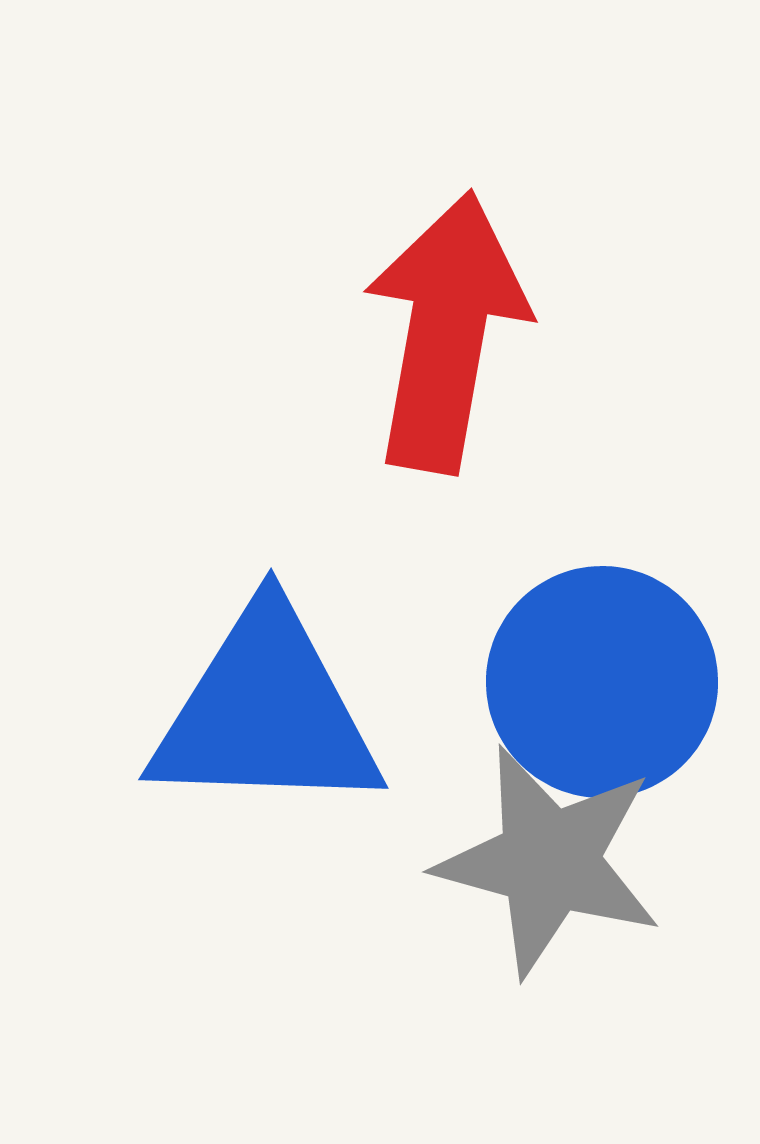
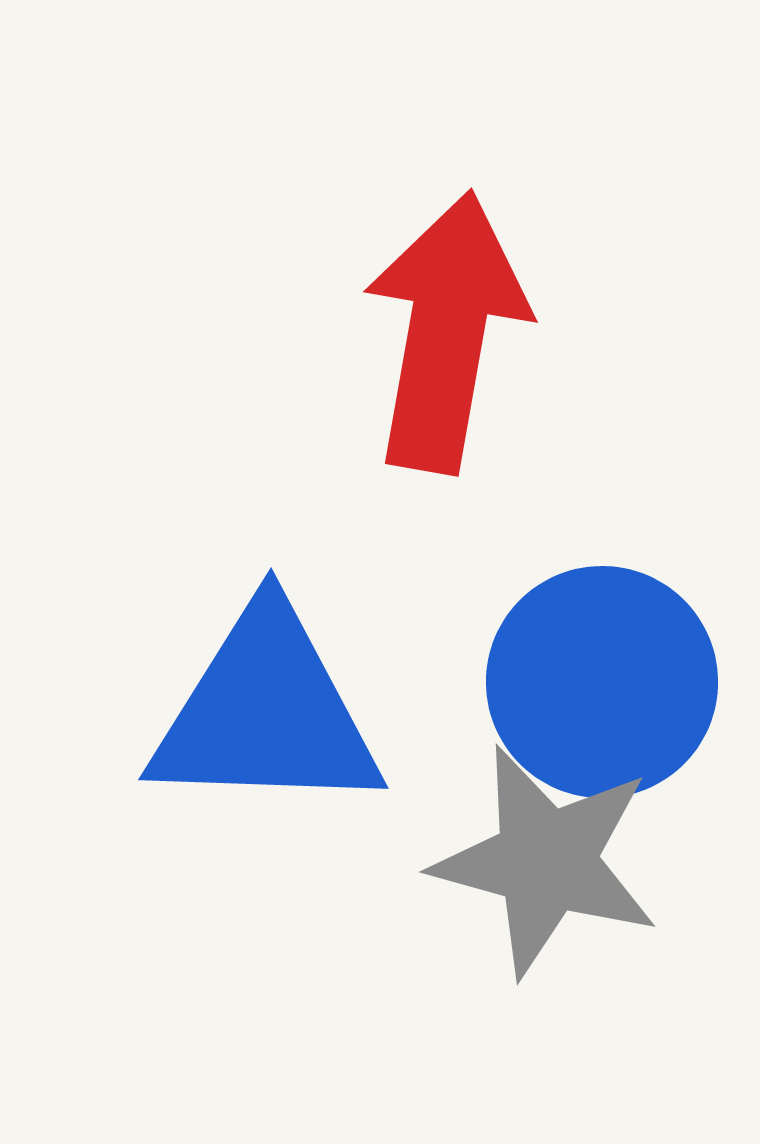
gray star: moved 3 px left
